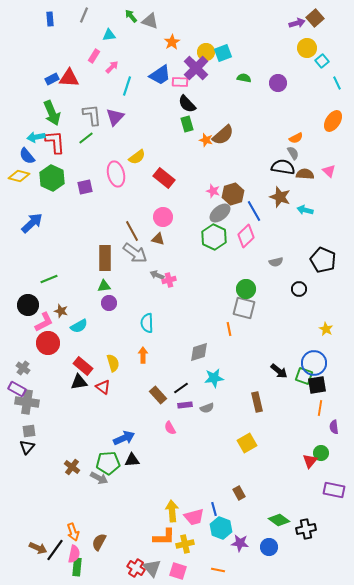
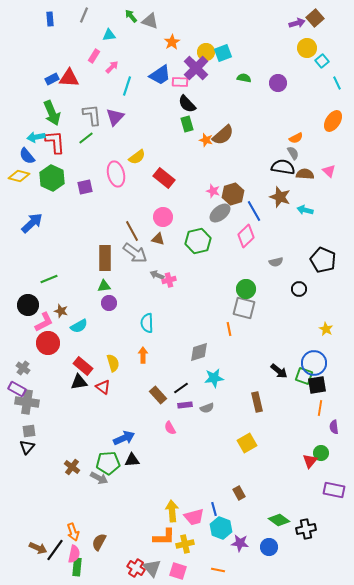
green hexagon at (214, 237): moved 16 px left, 4 px down; rotated 20 degrees clockwise
